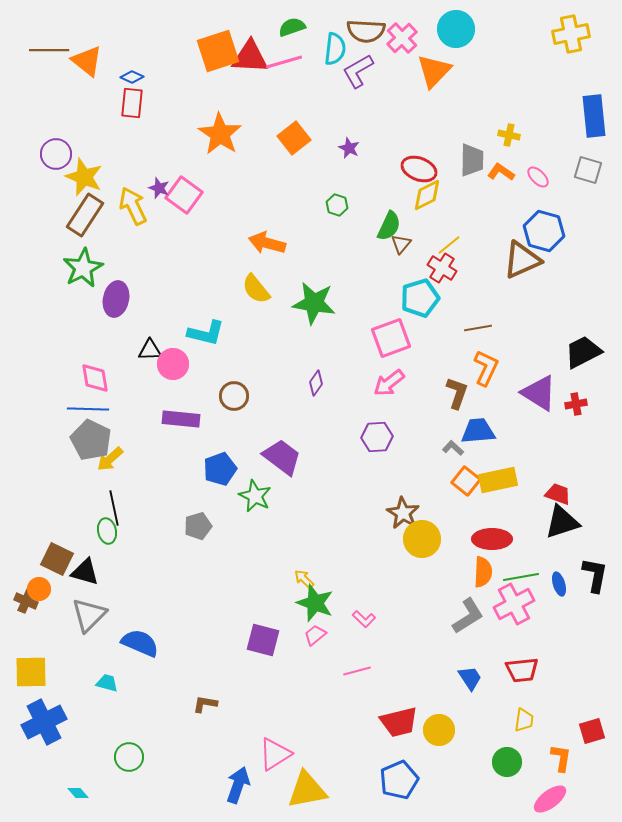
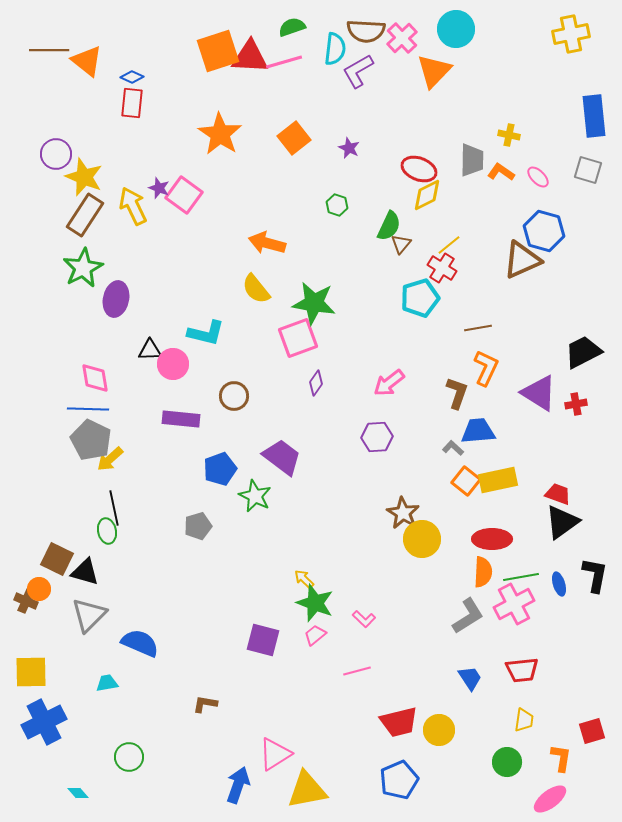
pink square at (391, 338): moved 93 px left
black triangle at (562, 522): rotated 18 degrees counterclockwise
cyan trapezoid at (107, 683): rotated 25 degrees counterclockwise
